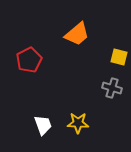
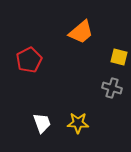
orange trapezoid: moved 4 px right, 2 px up
white trapezoid: moved 1 px left, 2 px up
